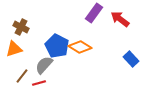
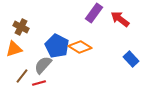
gray semicircle: moved 1 px left
